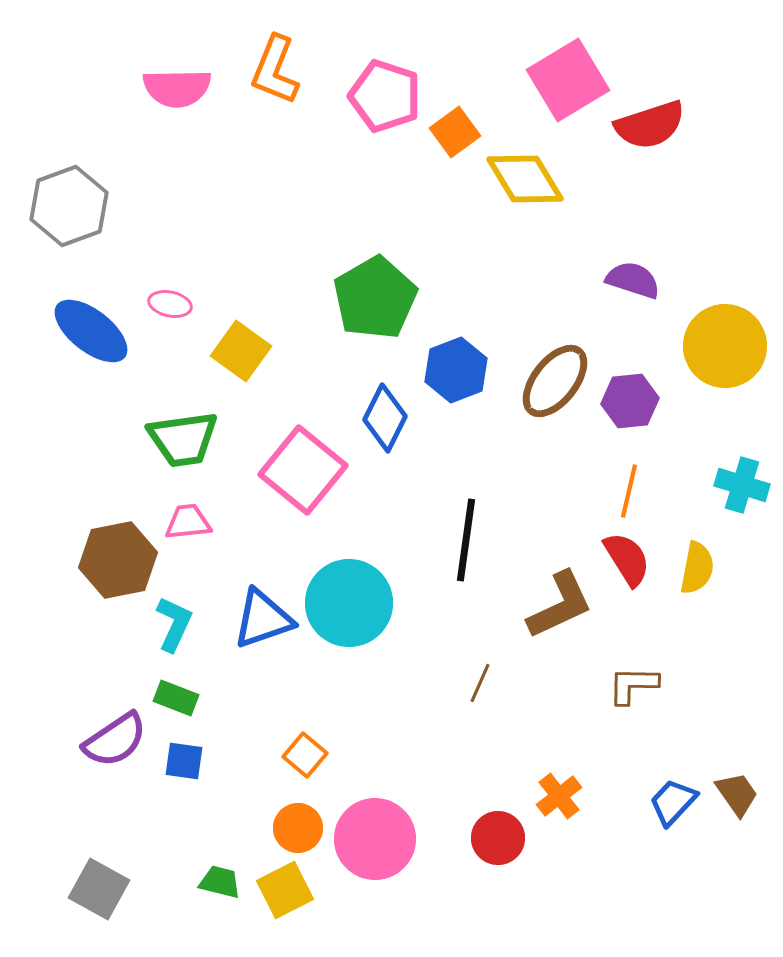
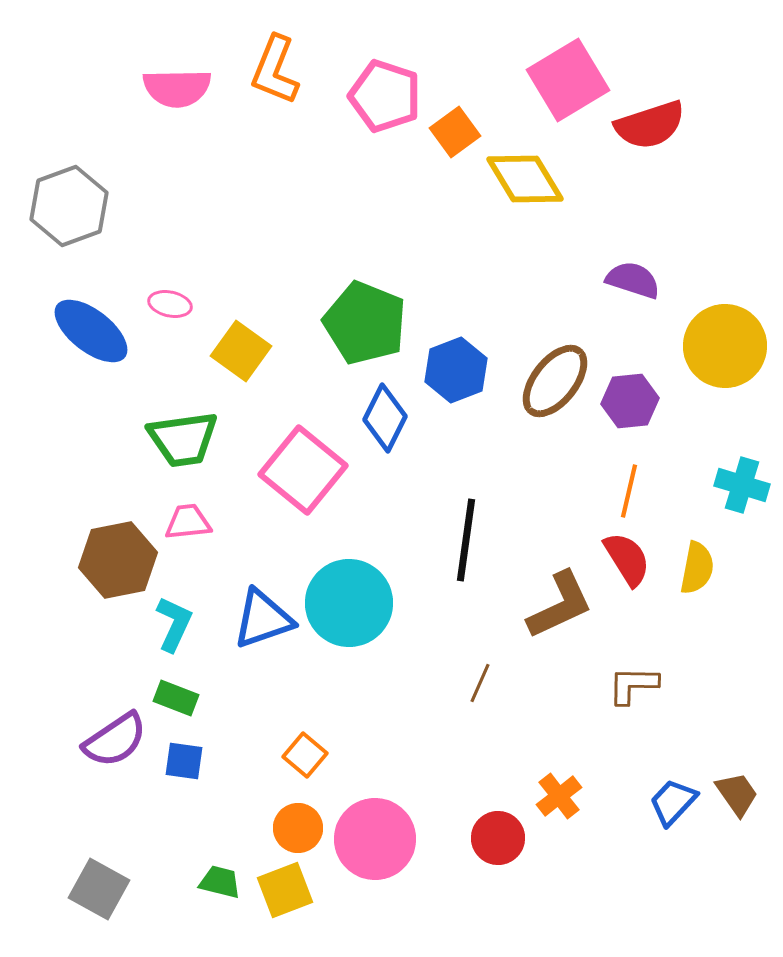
green pentagon at (375, 298): moved 10 px left, 25 px down; rotated 20 degrees counterclockwise
yellow square at (285, 890): rotated 6 degrees clockwise
